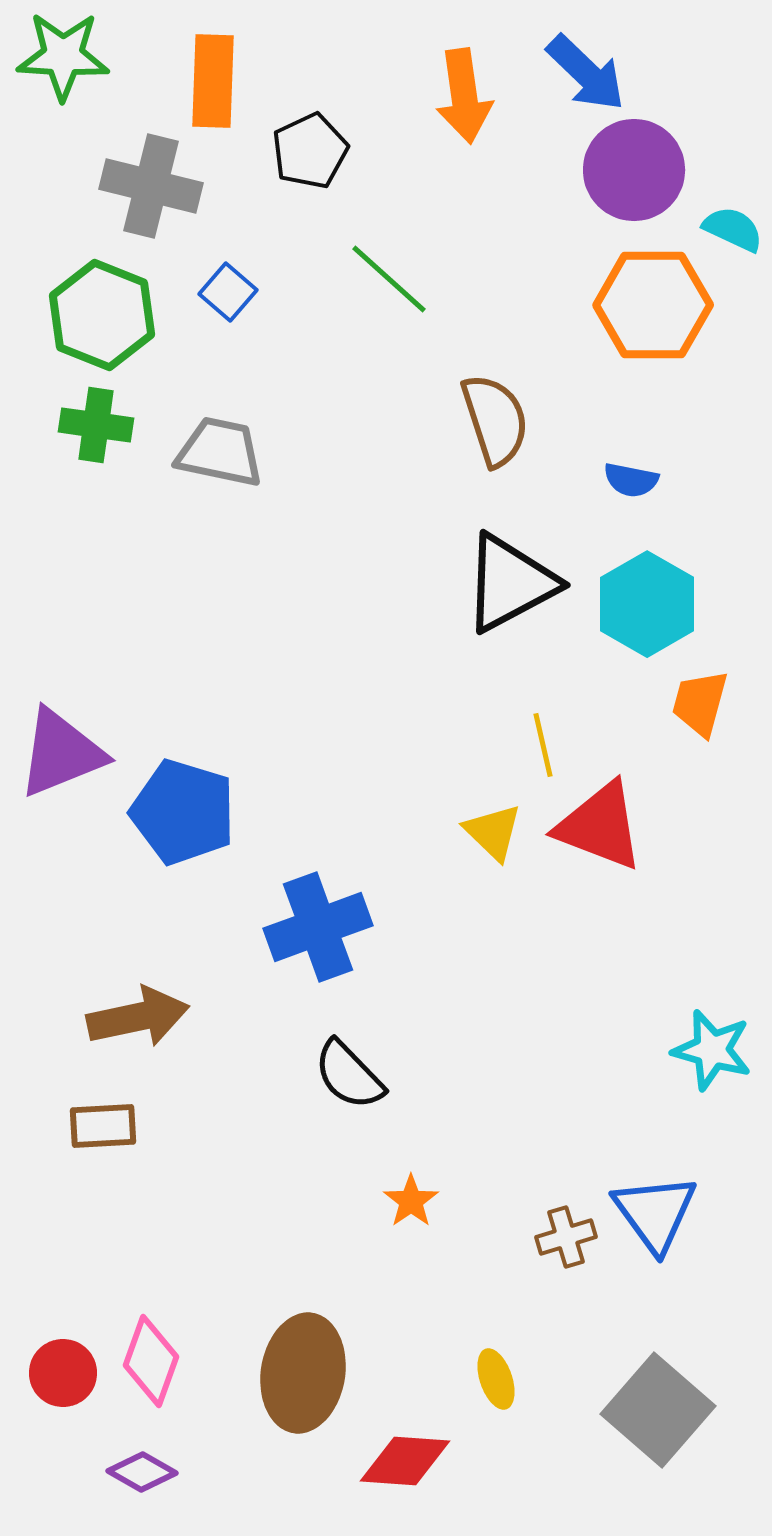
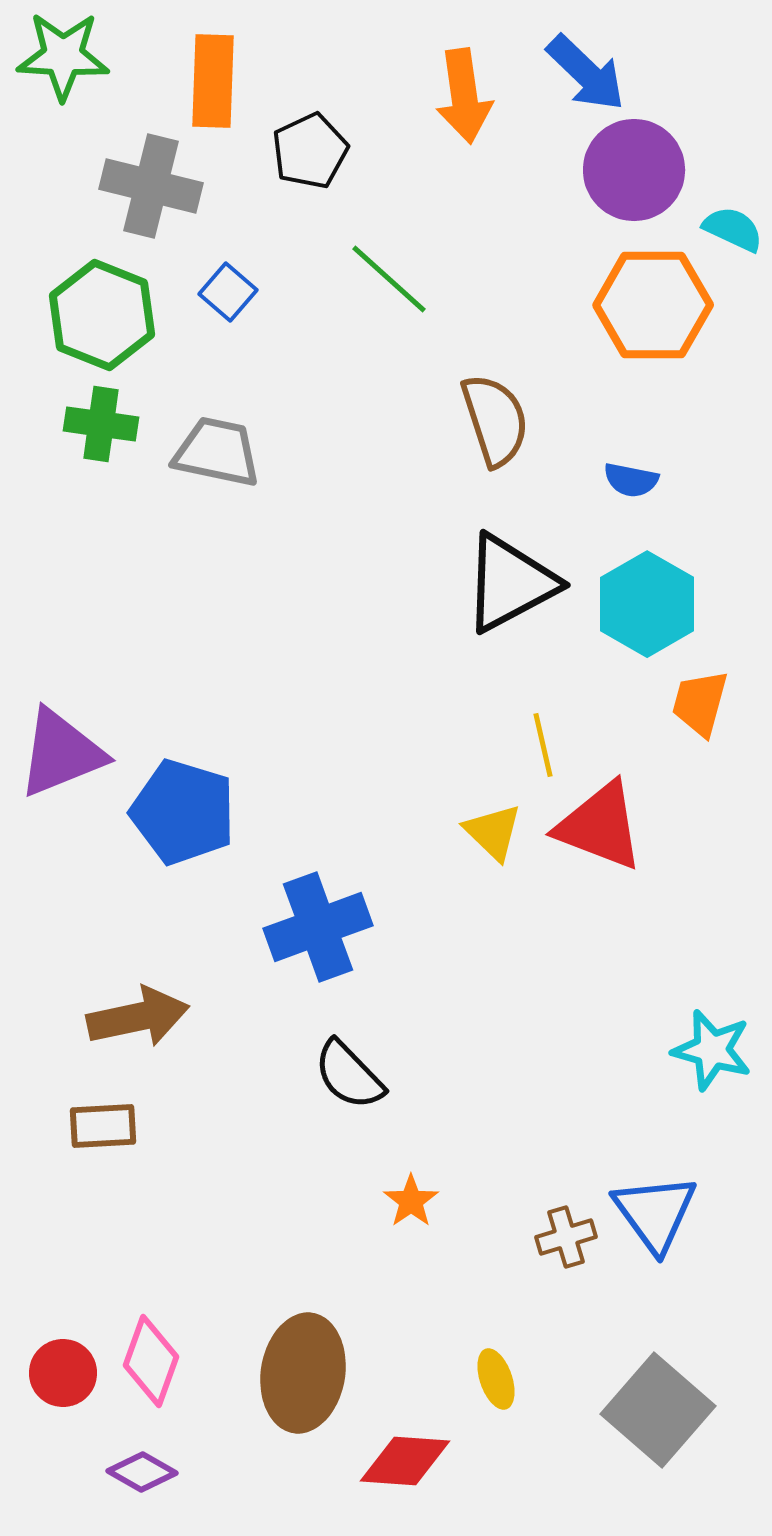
green cross: moved 5 px right, 1 px up
gray trapezoid: moved 3 px left
